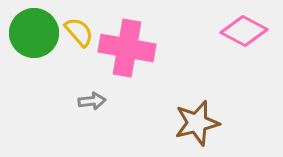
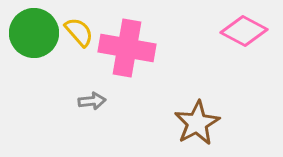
brown star: rotated 15 degrees counterclockwise
